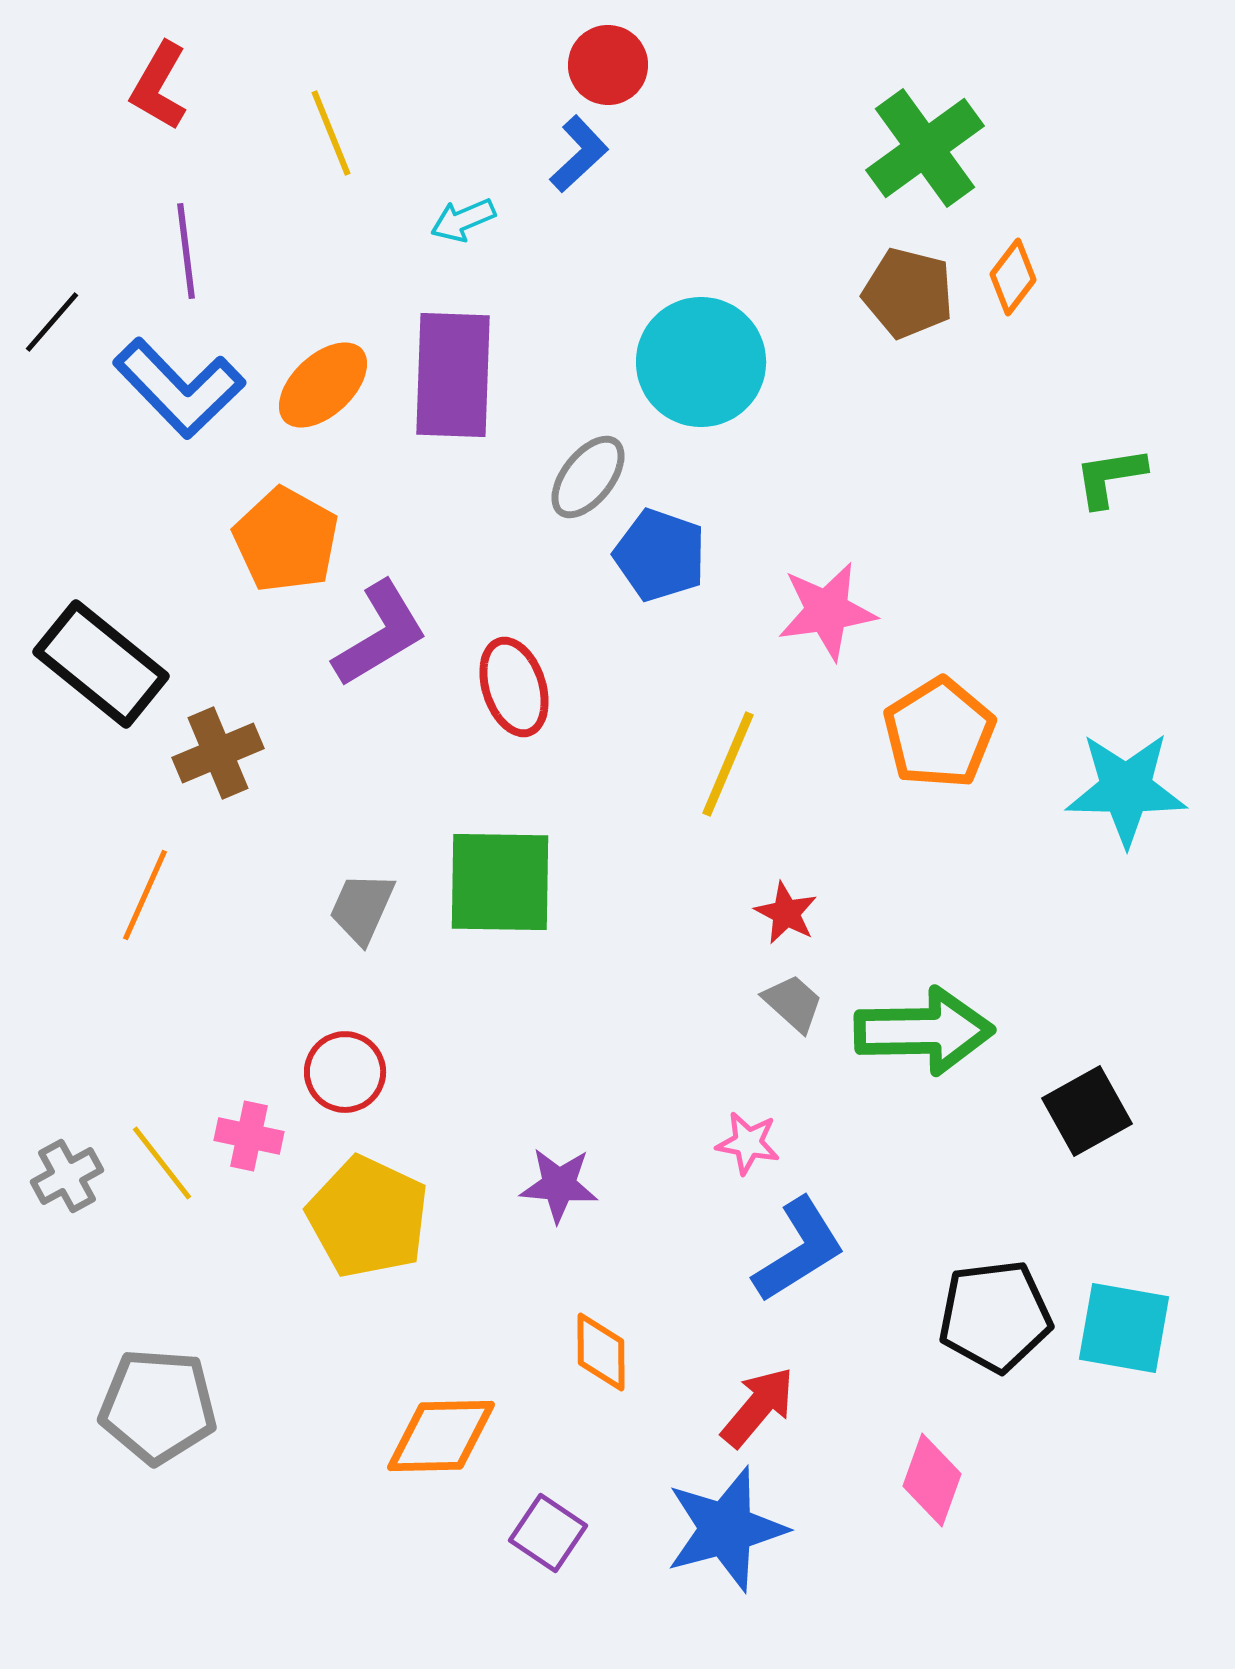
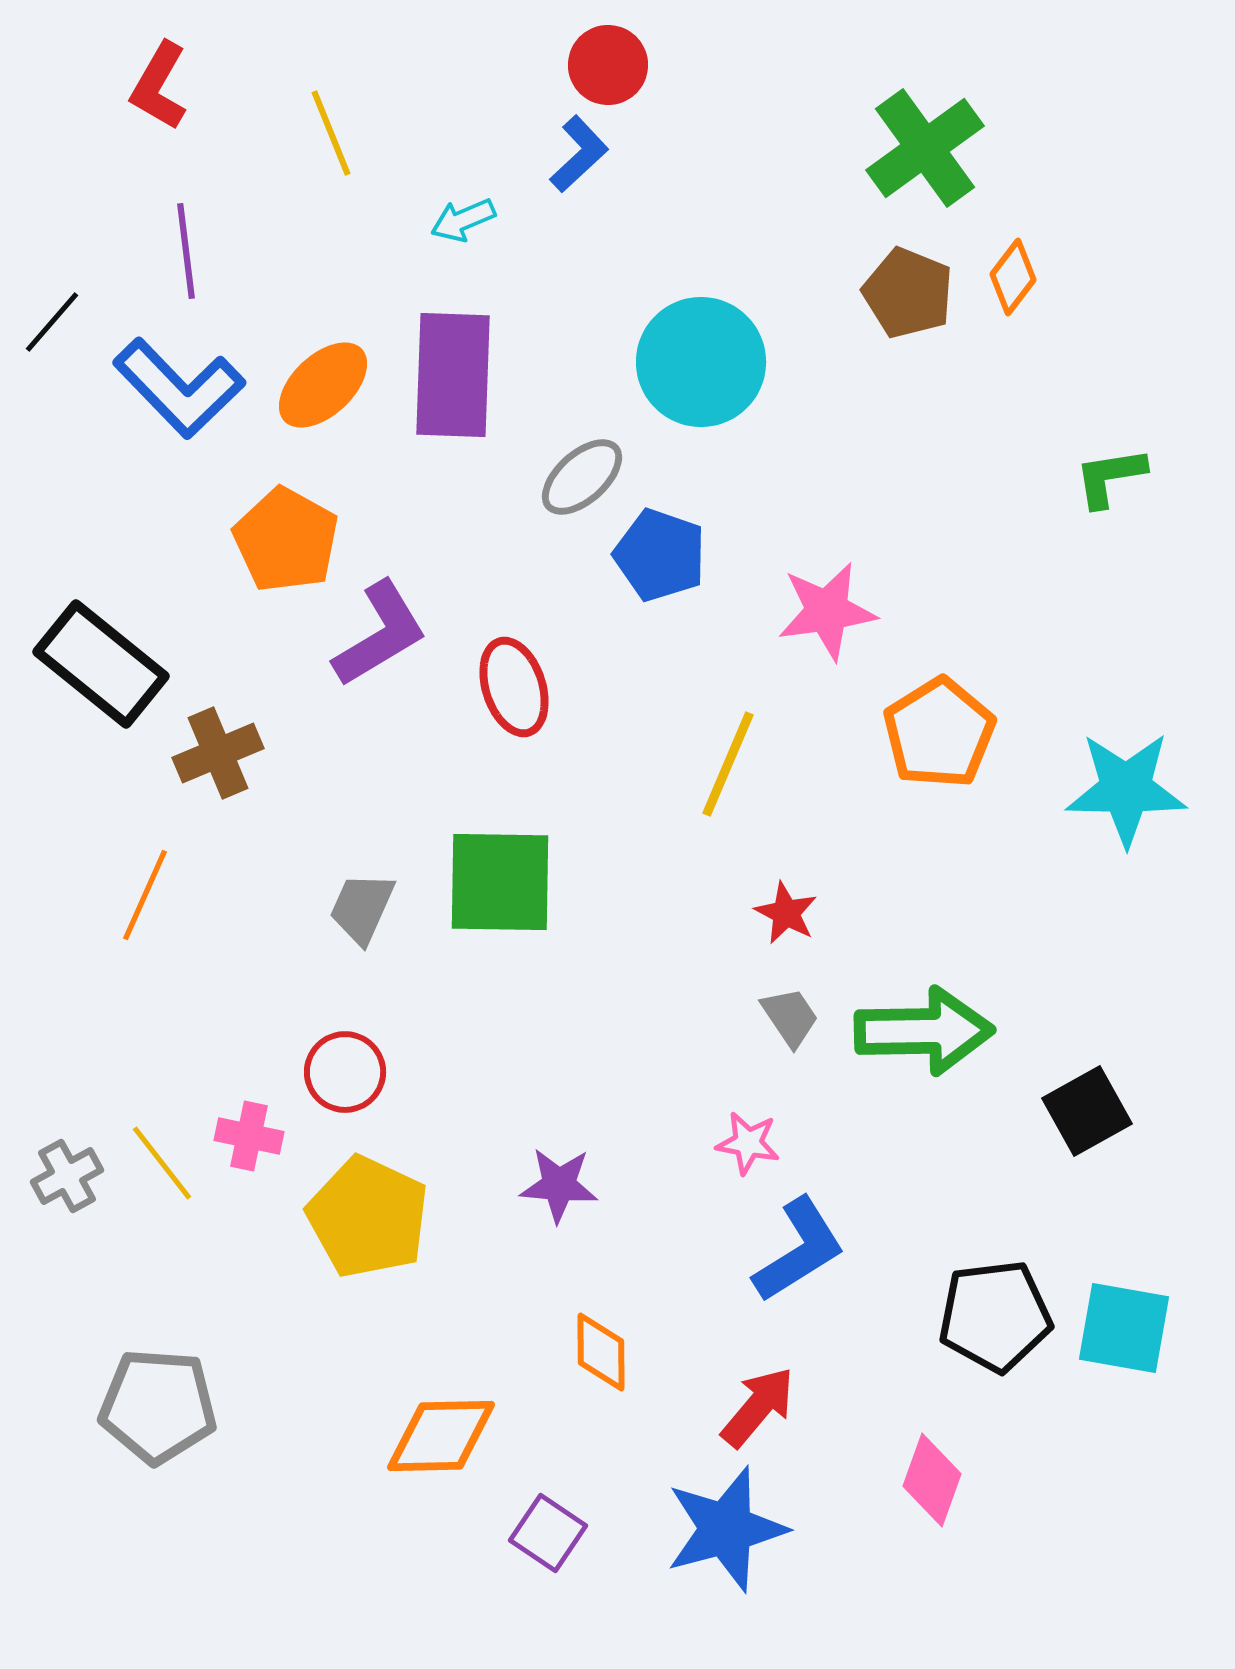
brown pentagon at (908, 293): rotated 8 degrees clockwise
gray ellipse at (588, 477): moved 6 px left; rotated 10 degrees clockwise
gray trapezoid at (793, 1003): moved 3 px left, 14 px down; rotated 14 degrees clockwise
